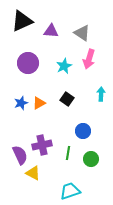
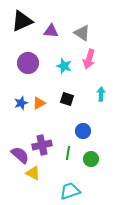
cyan star: rotated 28 degrees counterclockwise
black square: rotated 16 degrees counterclockwise
purple semicircle: rotated 24 degrees counterclockwise
